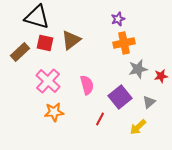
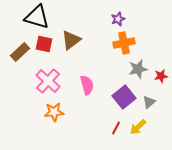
red square: moved 1 px left, 1 px down
purple square: moved 4 px right
red line: moved 16 px right, 9 px down
